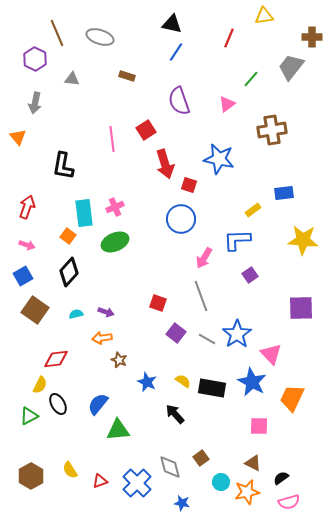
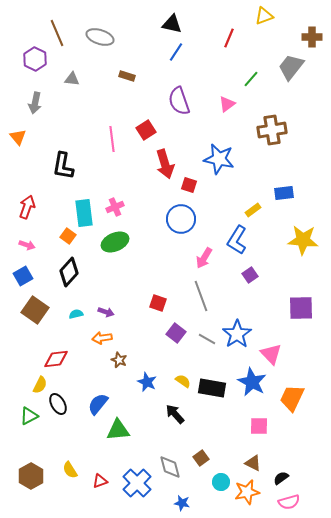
yellow triangle at (264, 16): rotated 12 degrees counterclockwise
blue L-shape at (237, 240): rotated 56 degrees counterclockwise
